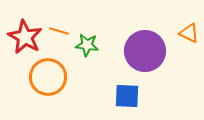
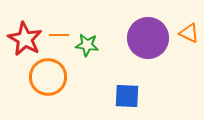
orange line: moved 4 px down; rotated 18 degrees counterclockwise
red star: moved 2 px down
purple circle: moved 3 px right, 13 px up
